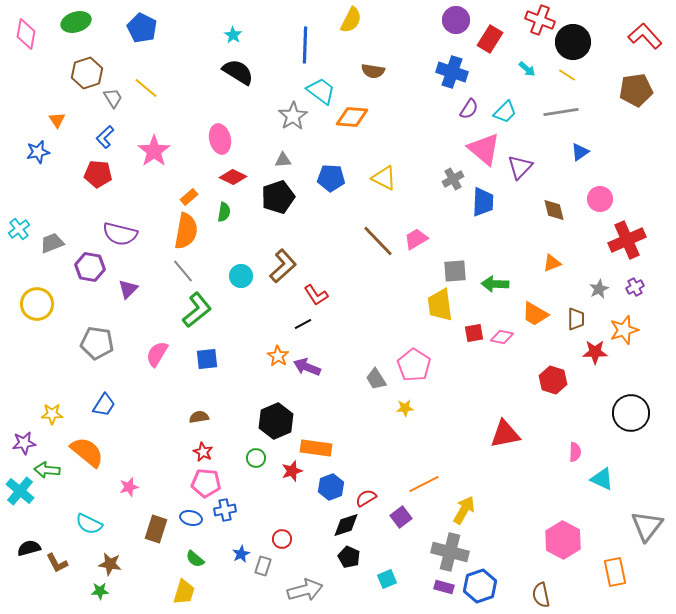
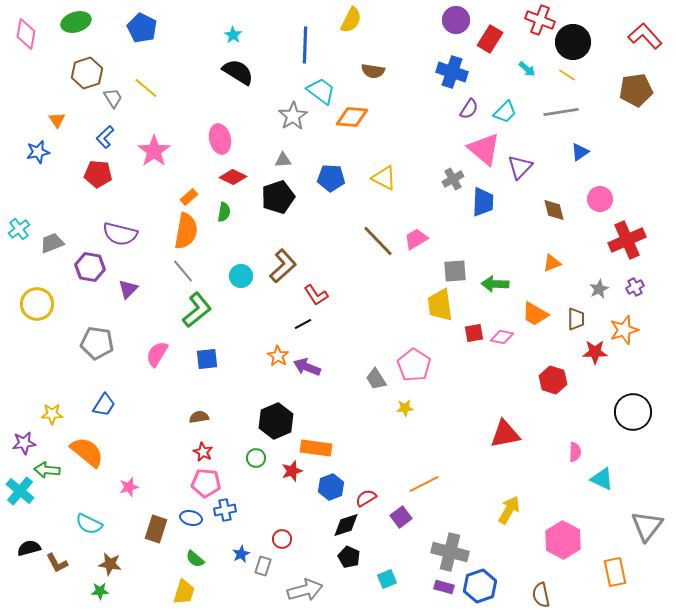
black circle at (631, 413): moved 2 px right, 1 px up
yellow arrow at (464, 510): moved 45 px right
